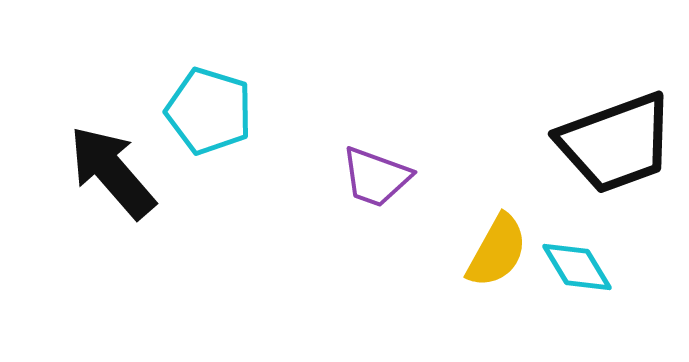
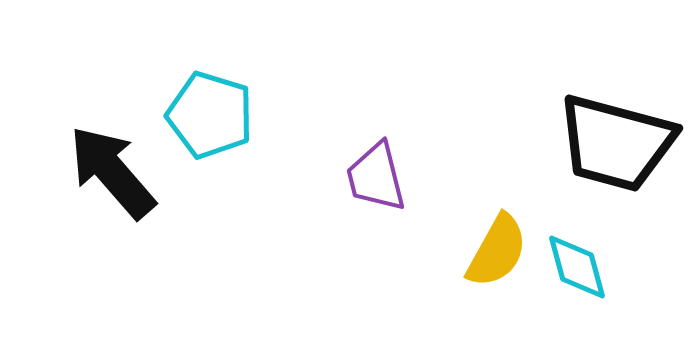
cyan pentagon: moved 1 px right, 4 px down
black trapezoid: rotated 35 degrees clockwise
purple trapezoid: rotated 56 degrees clockwise
cyan diamond: rotated 16 degrees clockwise
